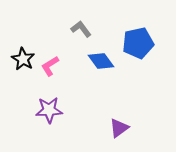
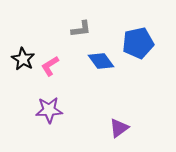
gray L-shape: rotated 120 degrees clockwise
